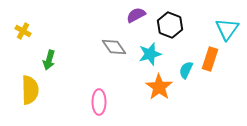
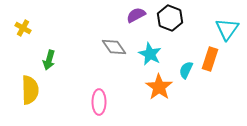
black hexagon: moved 7 px up
yellow cross: moved 3 px up
cyan star: rotated 30 degrees counterclockwise
